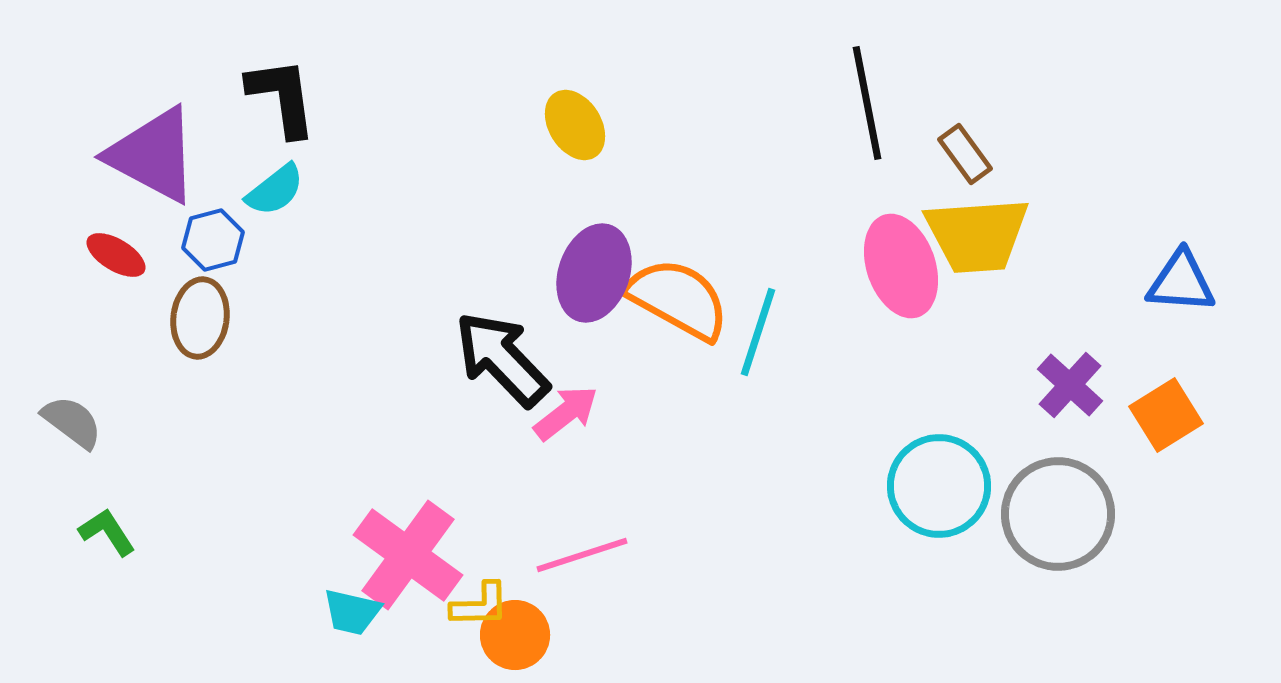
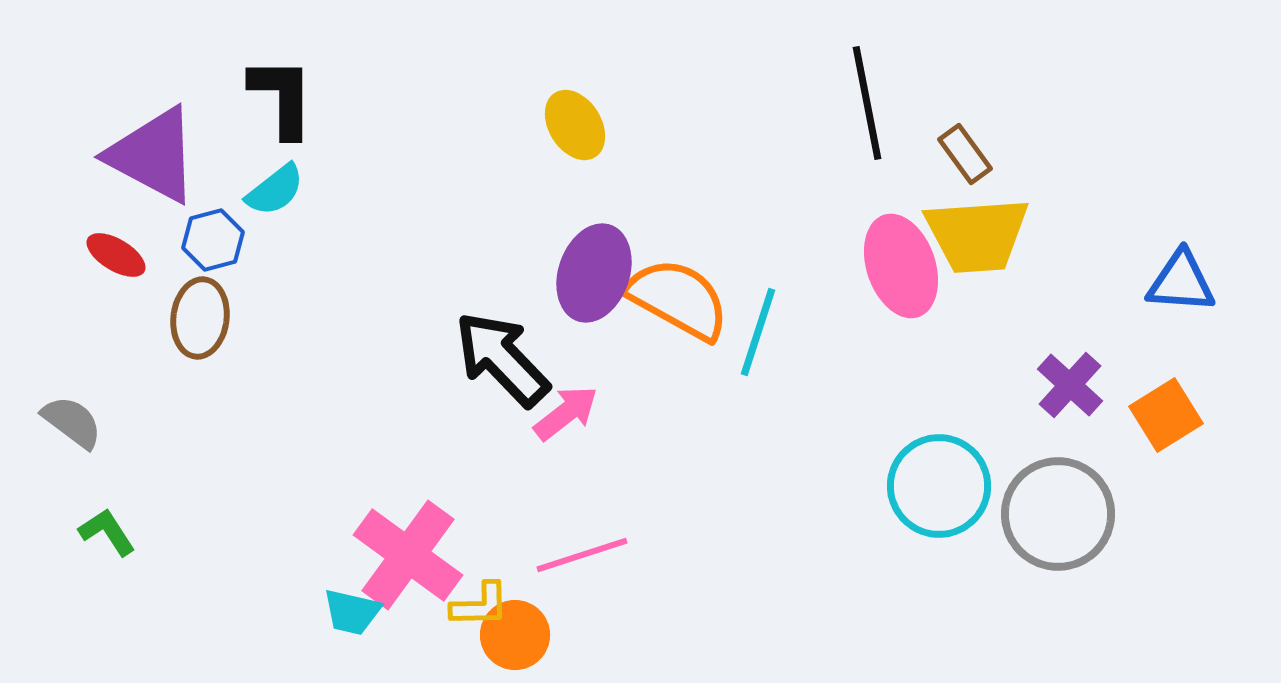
black L-shape: rotated 8 degrees clockwise
